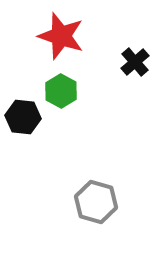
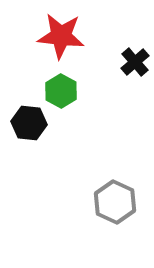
red star: rotated 12 degrees counterclockwise
black hexagon: moved 6 px right, 6 px down
gray hexagon: moved 19 px right; rotated 9 degrees clockwise
